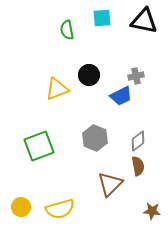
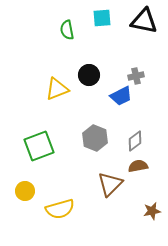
gray diamond: moved 3 px left
brown semicircle: rotated 90 degrees counterclockwise
yellow circle: moved 4 px right, 16 px up
brown star: rotated 18 degrees counterclockwise
